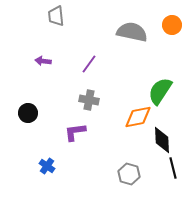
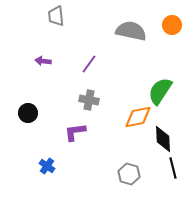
gray semicircle: moved 1 px left, 1 px up
black diamond: moved 1 px right, 1 px up
